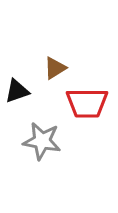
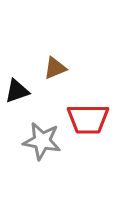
brown triangle: rotated 10 degrees clockwise
red trapezoid: moved 1 px right, 16 px down
